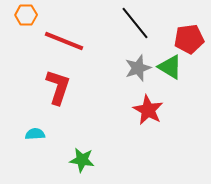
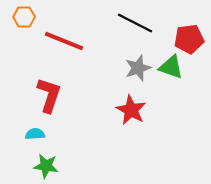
orange hexagon: moved 2 px left, 2 px down
black line: rotated 24 degrees counterclockwise
green triangle: moved 1 px right; rotated 12 degrees counterclockwise
red L-shape: moved 9 px left, 8 px down
red star: moved 17 px left
green star: moved 36 px left, 6 px down
